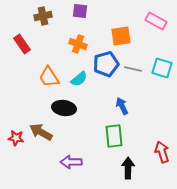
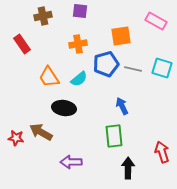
orange cross: rotated 30 degrees counterclockwise
